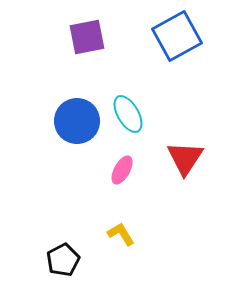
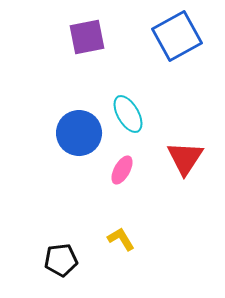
blue circle: moved 2 px right, 12 px down
yellow L-shape: moved 5 px down
black pentagon: moved 2 px left; rotated 20 degrees clockwise
